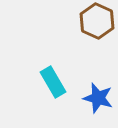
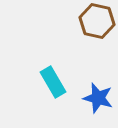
brown hexagon: rotated 12 degrees counterclockwise
